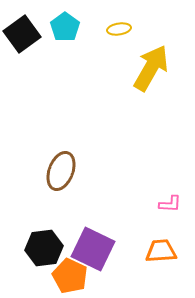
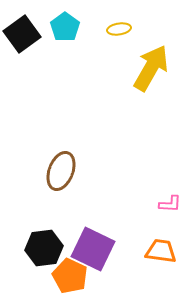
orange trapezoid: rotated 12 degrees clockwise
